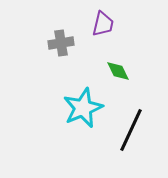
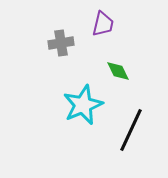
cyan star: moved 3 px up
